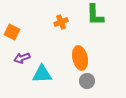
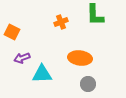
orange ellipse: rotated 70 degrees counterclockwise
gray circle: moved 1 px right, 3 px down
